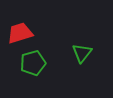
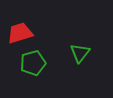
green triangle: moved 2 px left
